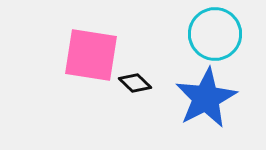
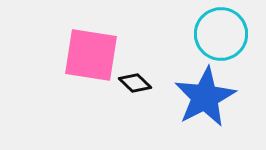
cyan circle: moved 6 px right
blue star: moved 1 px left, 1 px up
